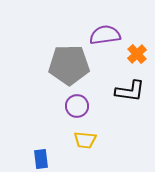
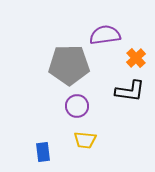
orange cross: moved 1 px left, 4 px down
blue rectangle: moved 2 px right, 7 px up
